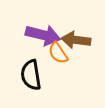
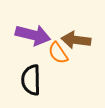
purple arrow: moved 10 px left
black semicircle: moved 5 px down; rotated 8 degrees clockwise
